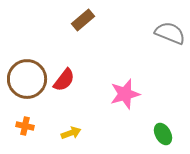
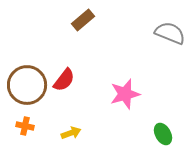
brown circle: moved 6 px down
